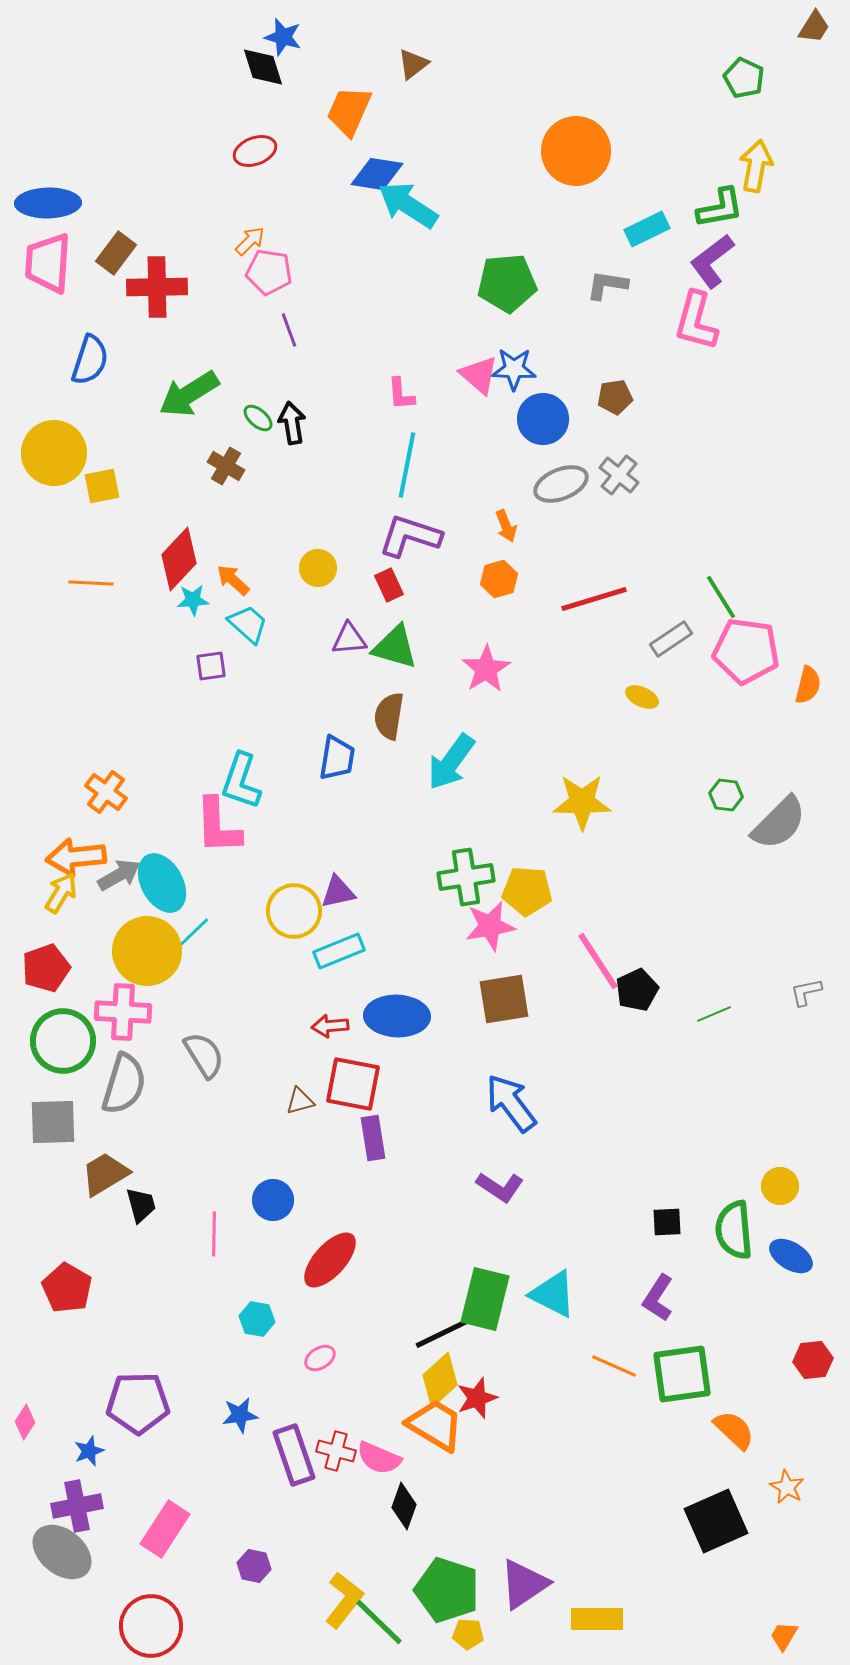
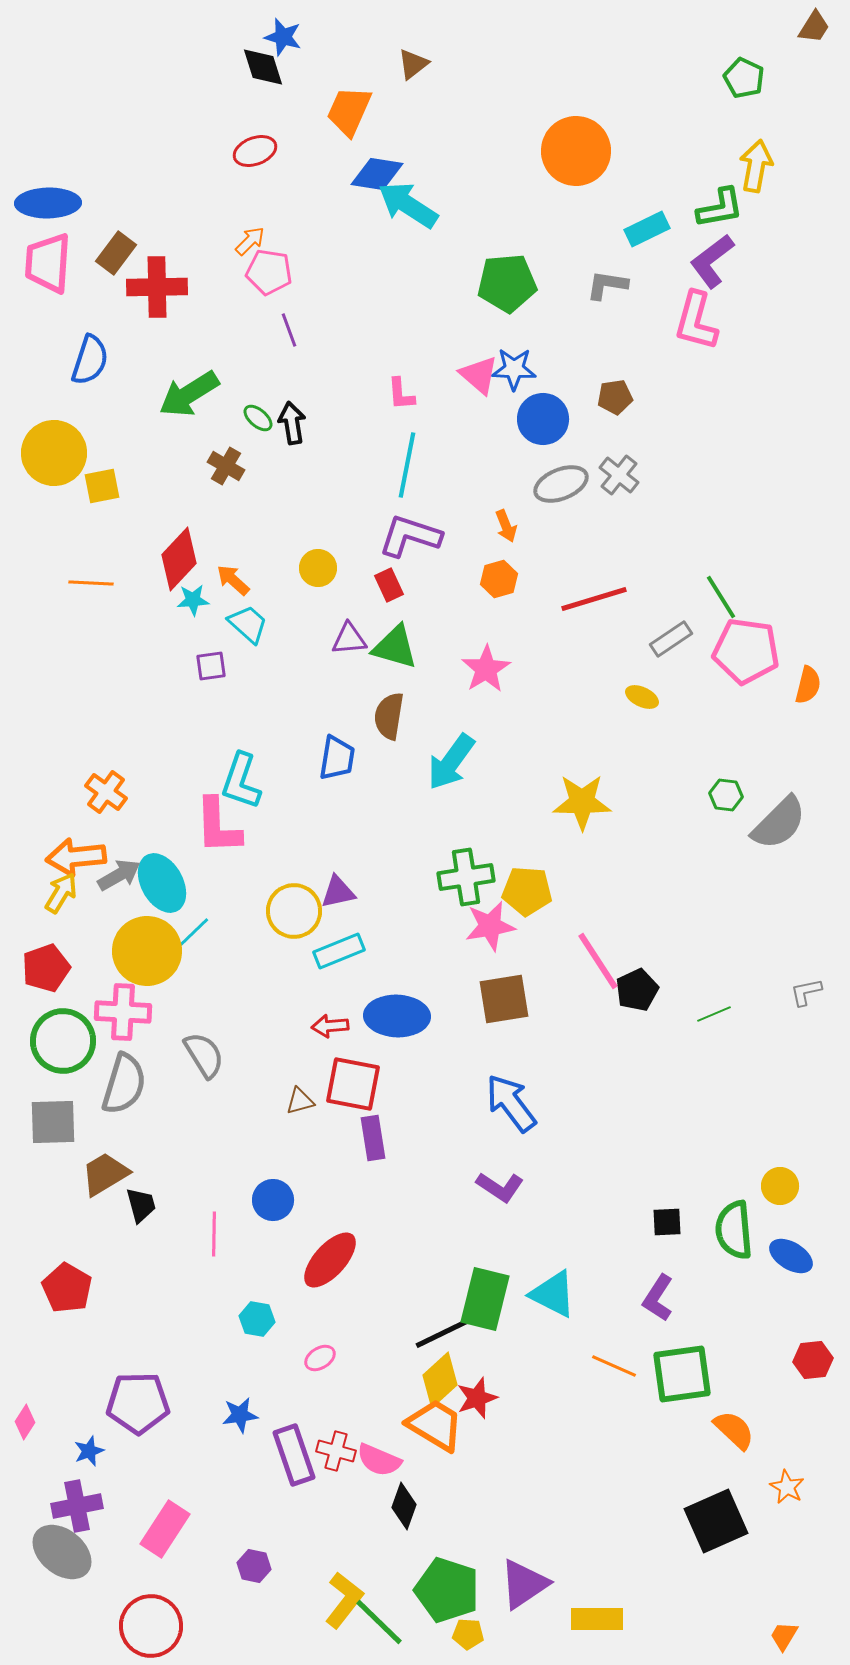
pink semicircle at (379, 1458): moved 2 px down
